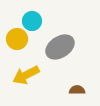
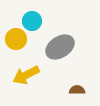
yellow circle: moved 1 px left
